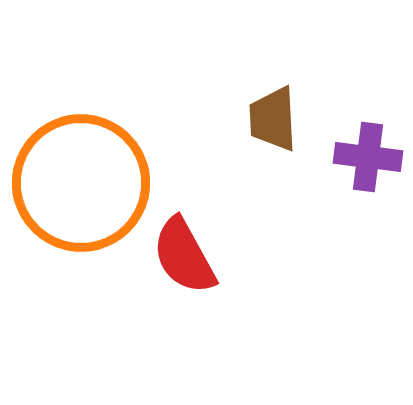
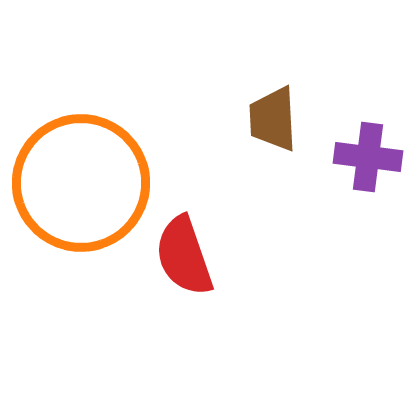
red semicircle: rotated 10 degrees clockwise
